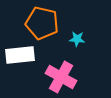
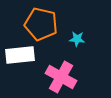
orange pentagon: moved 1 px left, 1 px down
